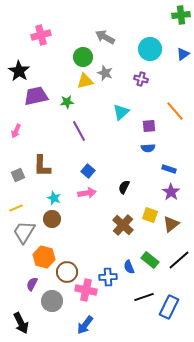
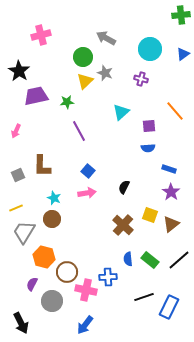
gray arrow at (105, 37): moved 1 px right, 1 px down
yellow triangle at (85, 81): rotated 30 degrees counterclockwise
blue semicircle at (129, 267): moved 1 px left, 8 px up; rotated 16 degrees clockwise
